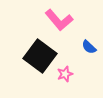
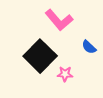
black square: rotated 8 degrees clockwise
pink star: rotated 21 degrees clockwise
